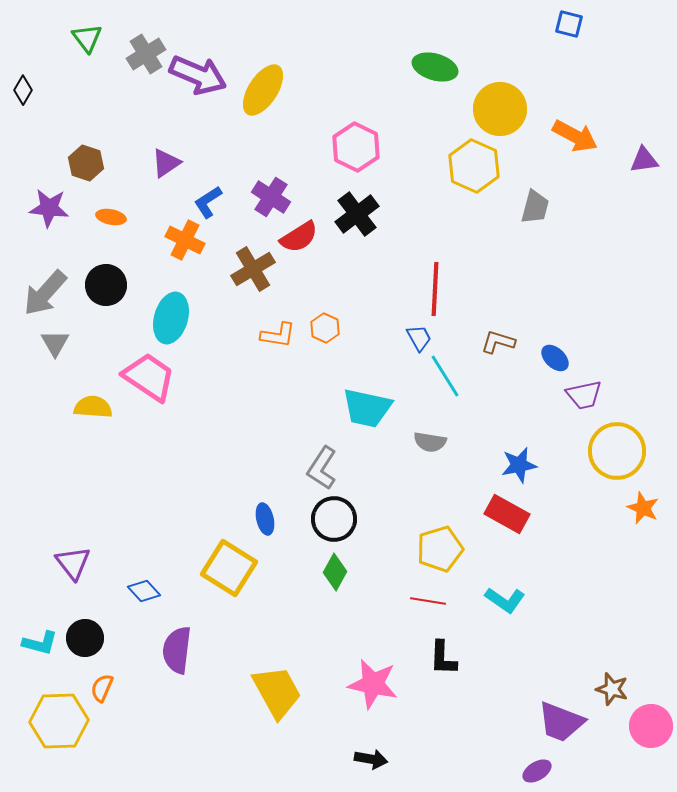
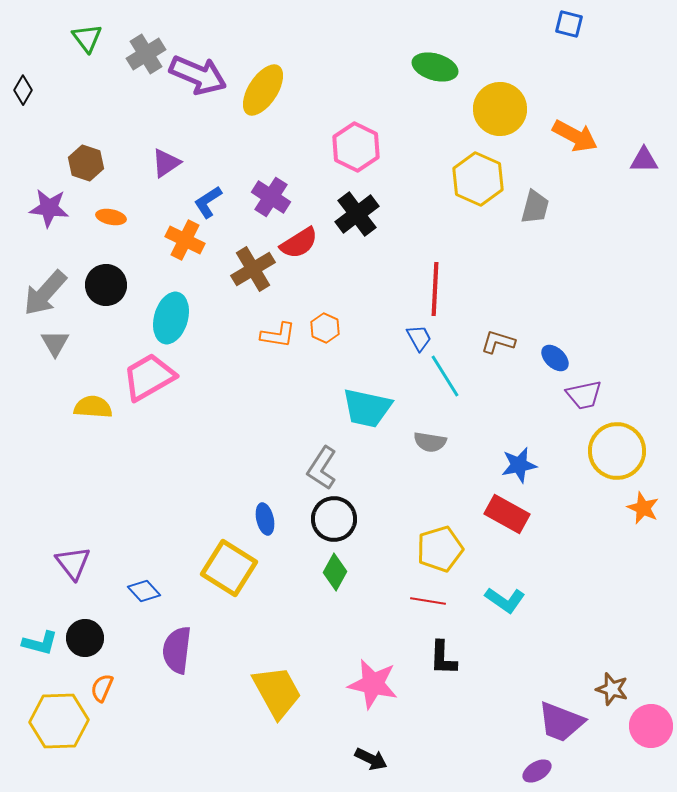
purple triangle at (644, 160): rotated 8 degrees clockwise
yellow hexagon at (474, 166): moved 4 px right, 13 px down
red semicircle at (299, 237): moved 6 px down
pink trapezoid at (149, 377): rotated 64 degrees counterclockwise
black arrow at (371, 759): rotated 16 degrees clockwise
